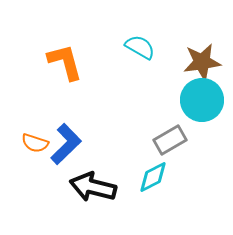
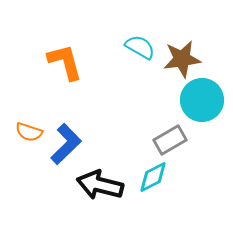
brown star: moved 20 px left, 3 px up
orange semicircle: moved 6 px left, 11 px up
black arrow: moved 7 px right, 2 px up
